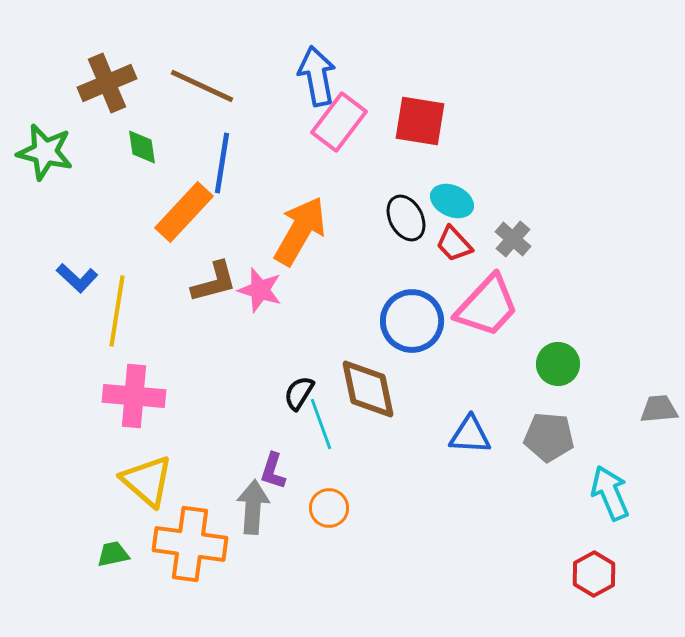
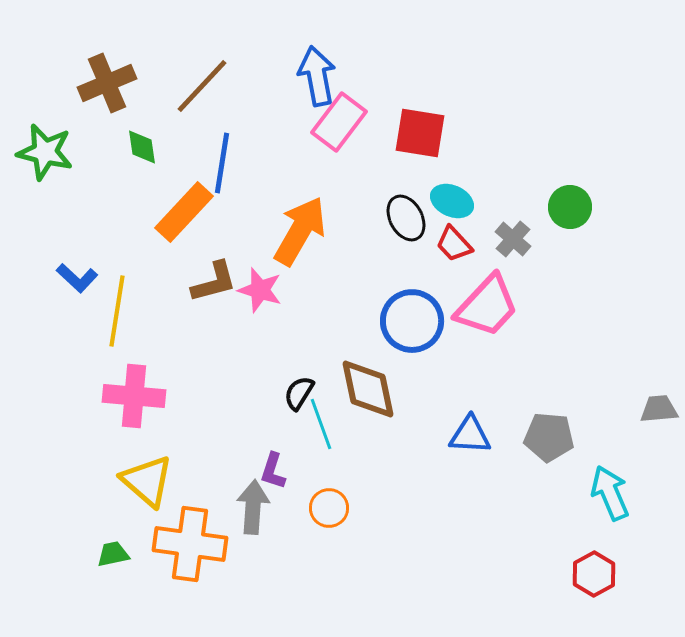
brown line: rotated 72 degrees counterclockwise
red square: moved 12 px down
green circle: moved 12 px right, 157 px up
